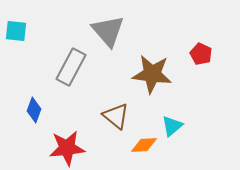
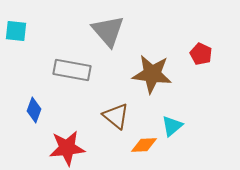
gray rectangle: moved 1 px right, 3 px down; rotated 72 degrees clockwise
